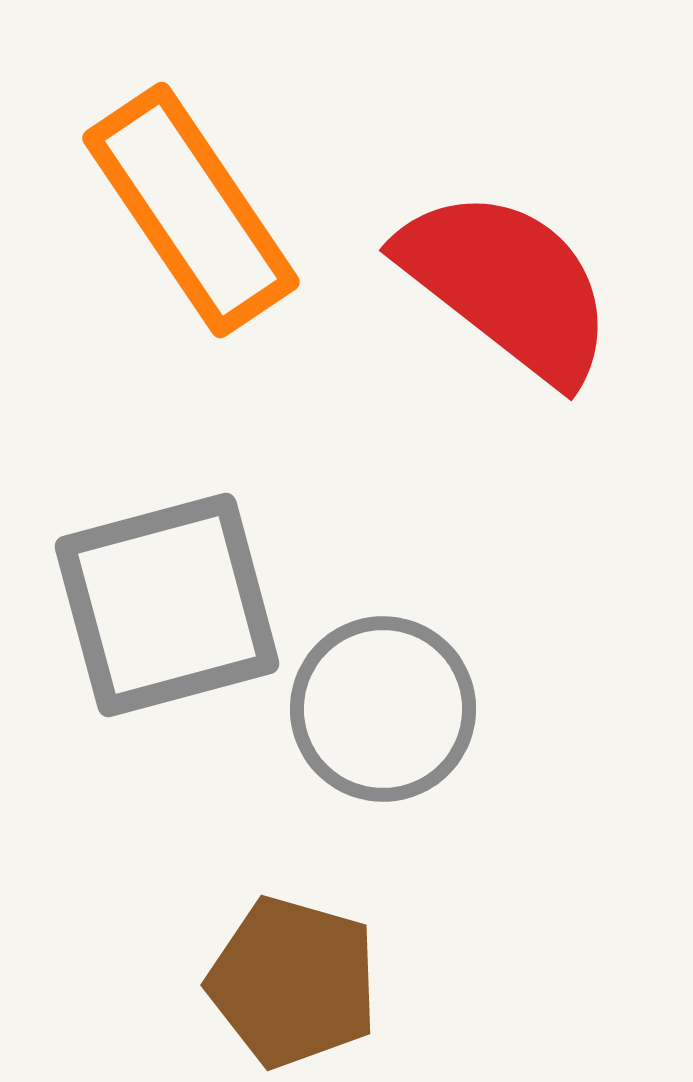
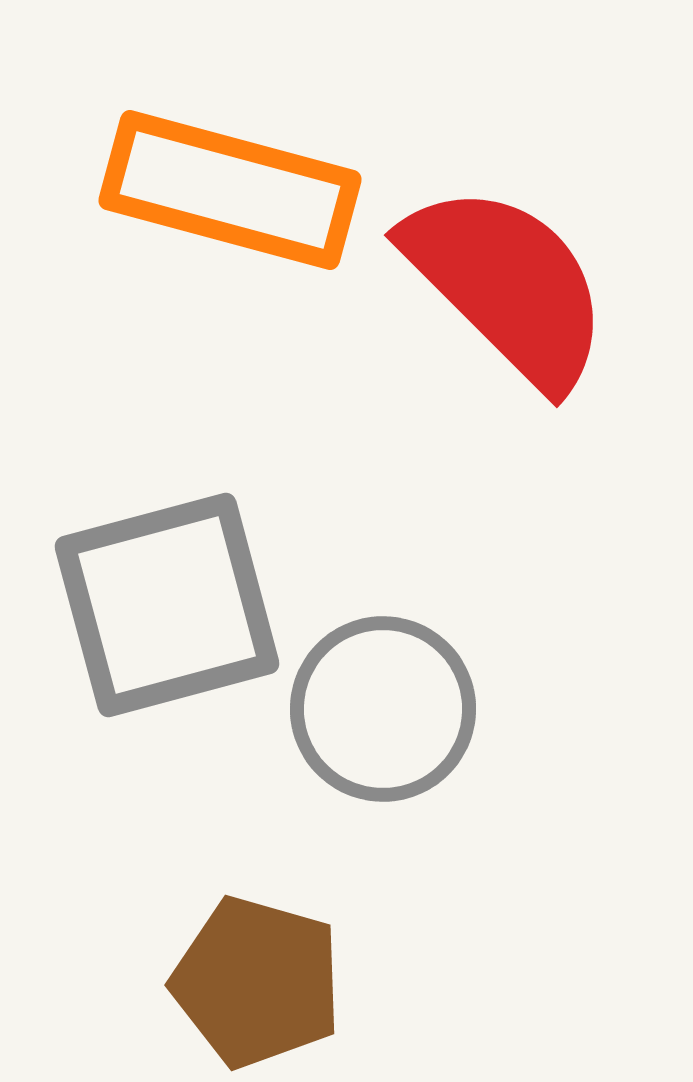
orange rectangle: moved 39 px right, 20 px up; rotated 41 degrees counterclockwise
red semicircle: rotated 7 degrees clockwise
brown pentagon: moved 36 px left
